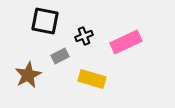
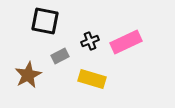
black cross: moved 6 px right, 5 px down
